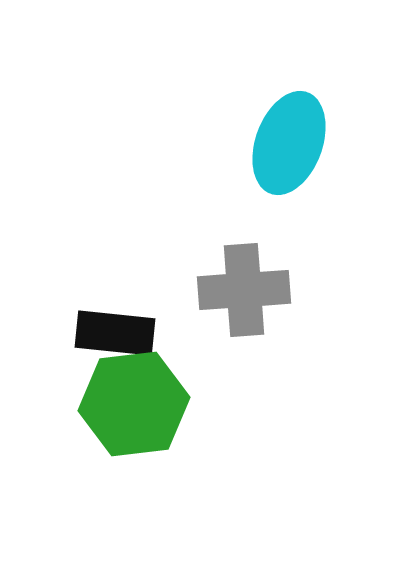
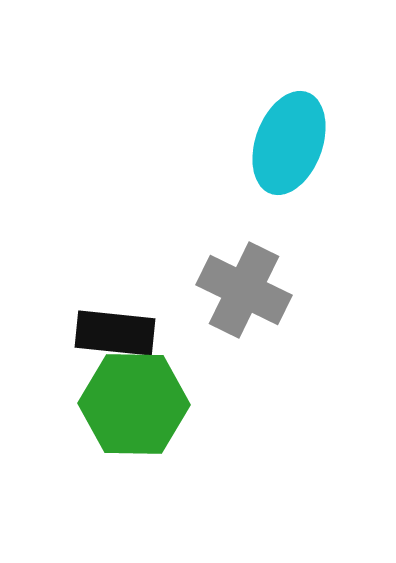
gray cross: rotated 30 degrees clockwise
green hexagon: rotated 8 degrees clockwise
